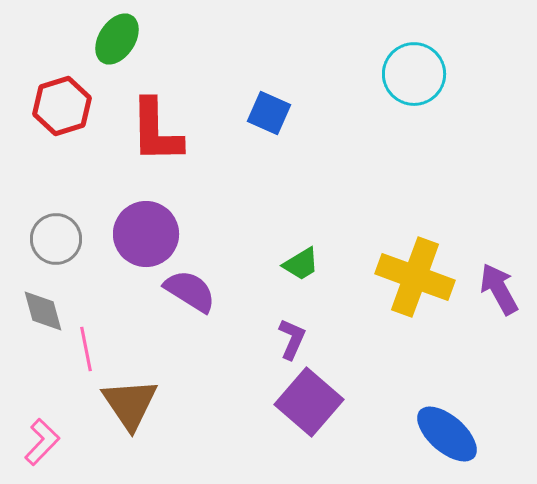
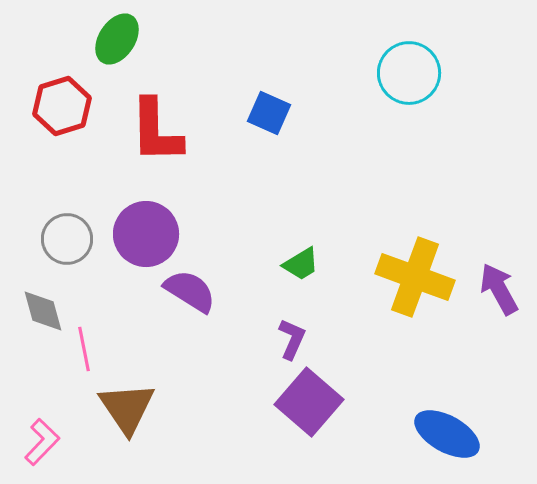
cyan circle: moved 5 px left, 1 px up
gray circle: moved 11 px right
pink line: moved 2 px left
brown triangle: moved 3 px left, 4 px down
blue ellipse: rotated 12 degrees counterclockwise
